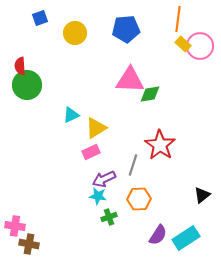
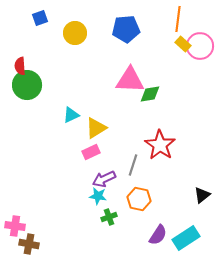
orange hexagon: rotated 15 degrees clockwise
